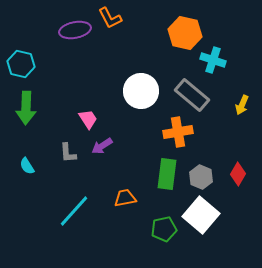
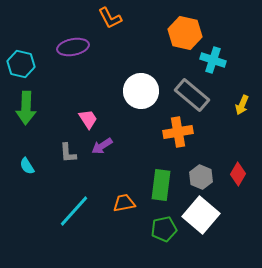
purple ellipse: moved 2 px left, 17 px down
green rectangle: moved 6 px left, 11 px down
orange trapezoid: moved 1 px left, 5 px down
